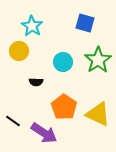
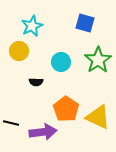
cyan star: rotated 15 degrees clockwise
cyan circle: moved 2 px left
orange pentagon: moved 2 px right, 2 px down
yellow triangle: moved 3 px down
black line: moved 2 px left, 2 px down; rotated 21 degrees counterclockwise
purple arrow: moved 1 px left, 1 px up; rotated 40 degrees counterclockwise
